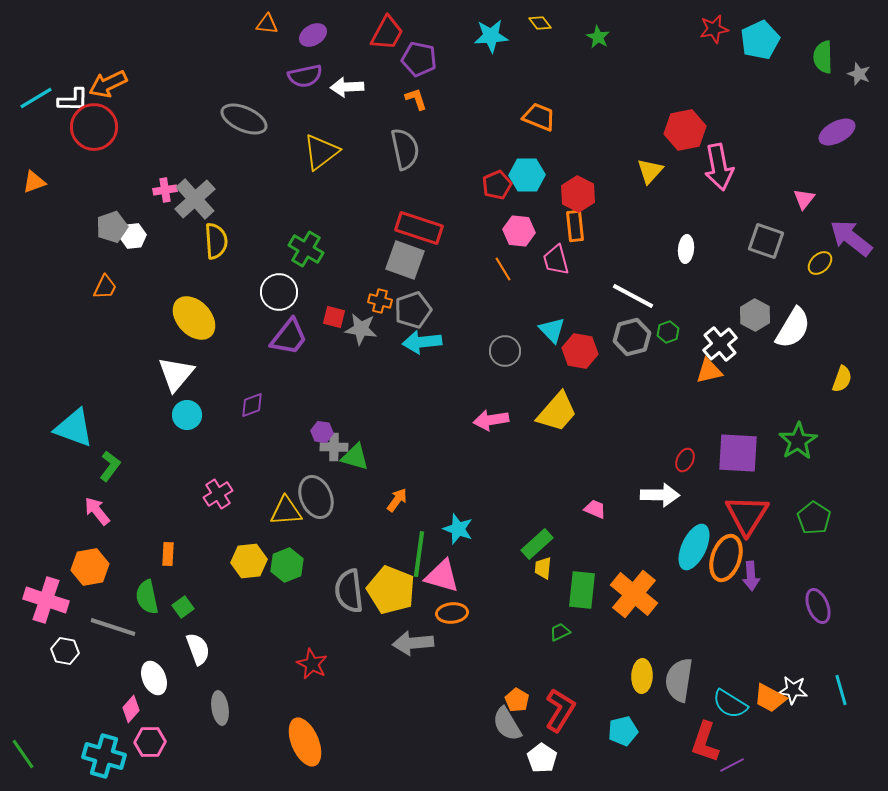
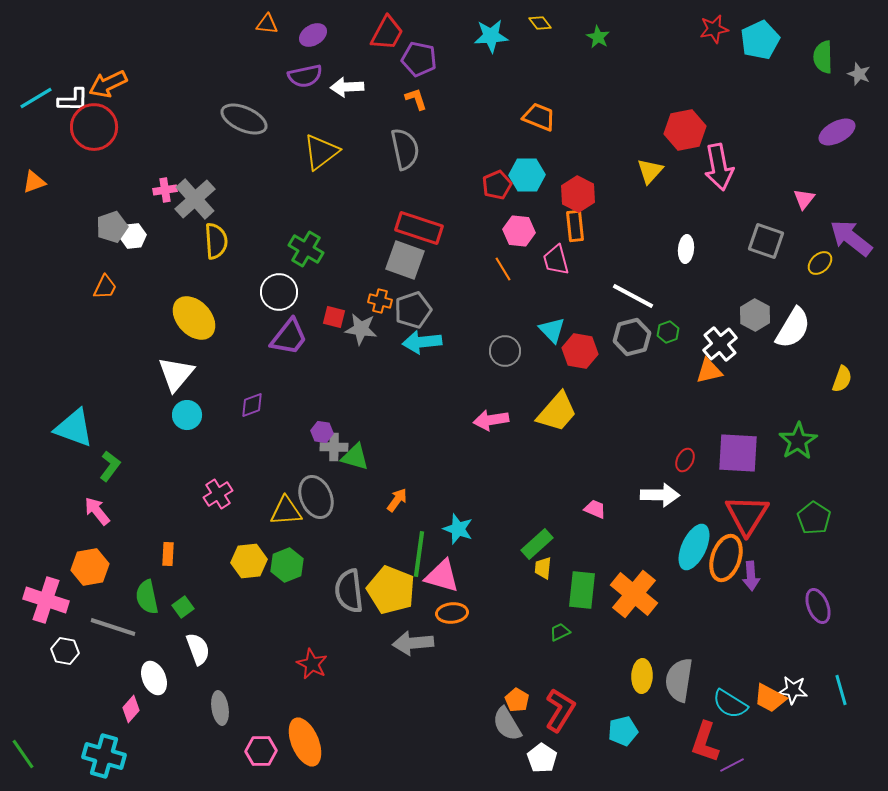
pink hexagon at (150, 742): moved 111 px right, 9 px down
